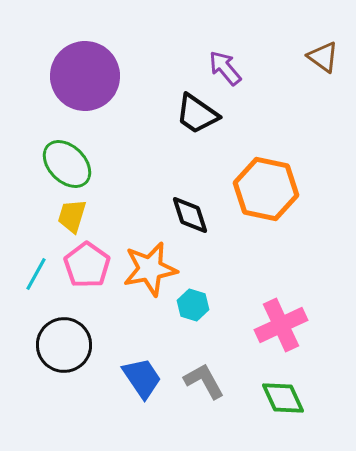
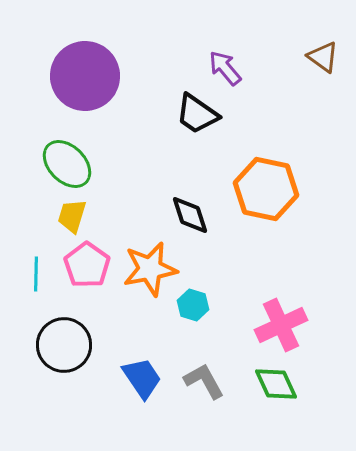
cyan line: rotated 28 degrees counterclockwise
green diamond: moved 7 px left, 14 px up
